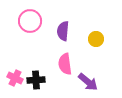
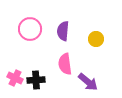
pink circle: moved 8 px down
